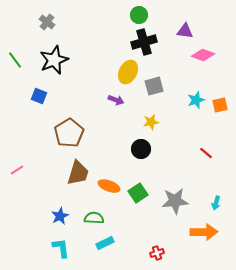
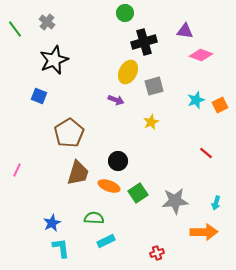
green circle: moved 14 px left, 2 px up
pink diamond: moved 2 px left
green line: moved 31 px up
orange square: rotated 14 degrees counterclockwise
yellow star: rotated 14 degrees counterclockwise
black circle: moved 23 px left, 12 px down
pink line: rotated 32 degrees counterclockwise
blue star: moved 8 px left, 7 px down
cyan rectangle: moved 1 px right, 2 px up
